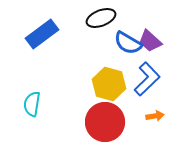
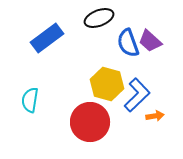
black ellipse: moved 2 px left
blue rectangle: moved 5 px right, 4 px down
blue semicircle: rotated 40 degrees clockwise
blue L-shape: moved 10 px left, 16 px down
yellow hexagon: moved 2 px left
cyan semicircle: moved 2 px left, 4 px up
red circle: moved 15 px left
